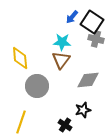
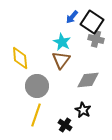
cyan star: rotated 24 degrees clockwise
black star: rotated 28 degrees counterclockwise
yellow line: moved 15 px right, 7 px up
